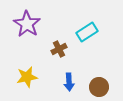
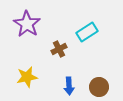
blue arrow: moved 4 px down
